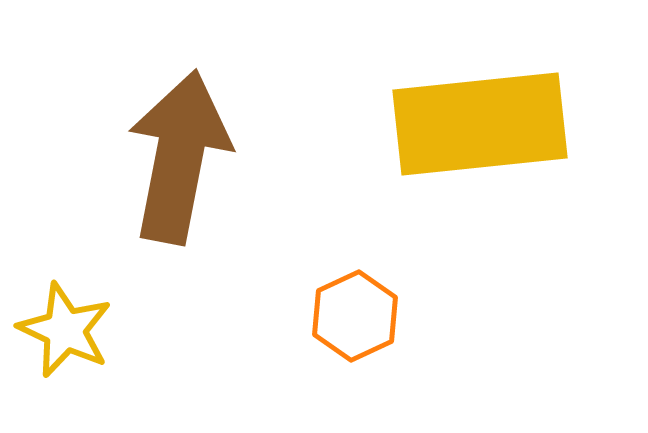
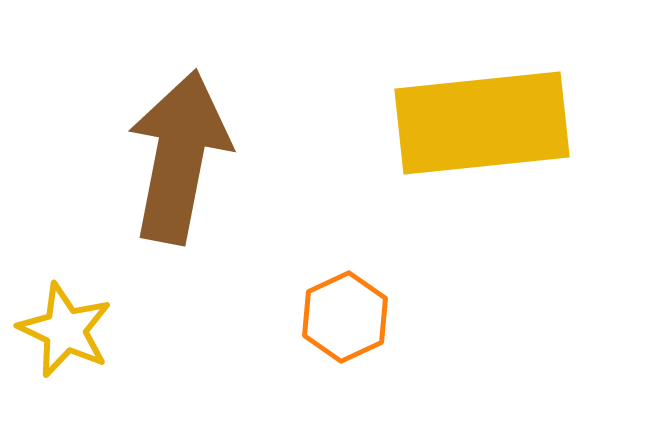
yellow rectangle: moved 2 px right, 1 px up
orange hexagon: moved 10 px left, 1 px down
